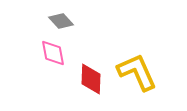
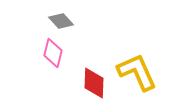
pink diamond: rotated 24 degrees clockwise
red diamond: moved 3 px right, 4 px down
